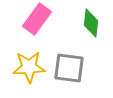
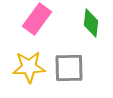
gray square: rotated 8 degrees counterclockwise
